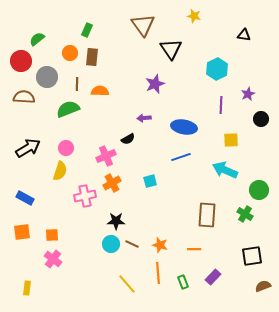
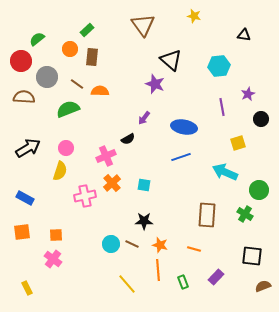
green rectangle at (87, 30): rotated 24 degrees clockwise
black triangle at (171, 49): moved 11 px down; rotated 15 degrees counterclockwise
orange circle at (70, 53): moved 4 px up
cyan hexagon at (217, 69): moved 2 px right, 3 px up; rotated 20 degrees clockwise
brown line at (77, 84): rotated 56 degrees counterclockwise
purple star at (155, 84): rotated 30 degrees counterclockwise
purple line at (221, 105): moved 1 px right, 2 px down; rotated 12 degrees counterclockwise
purple arrow at (144, 118): rotated 48 degrees counterclockwise
yellow square at (231, 140): moved 7 px right, 3 px down; rotated 14 degrees counterclockwise
cyan arrow at (225, 170): moved 2 px down
cyan square at (150, 181): moved 6 px left, 4 px down; rotated 24 degrees clockwise
orange cross at (112, 183): rotated 12 degrees counterclockwise
black star at (116, 221): moved 28 px right
orange square at (52, 235): moved 4 px right
orange line at (194, 249): rotated 16 degrees clockwise
black square at (252, 256): rotated 15 degrees clockwise
orange line at (158, 273): moved 3 px up
purple rectangle at (213, 277): moved 3 px right
yellow rectangle at (27, 288): rotated 32 degrees counterclockwise
